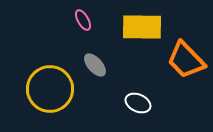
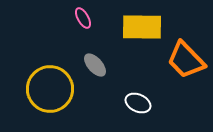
pink ellipse: moved 2 px up
